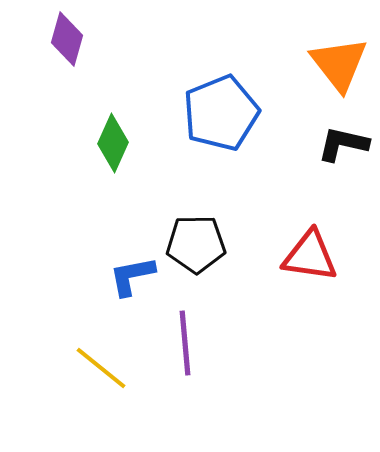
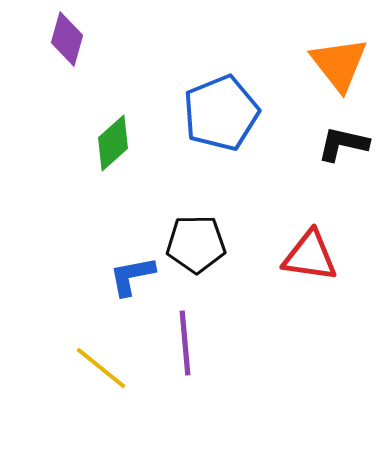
green diamond: rotated 24 degrees clockwise
